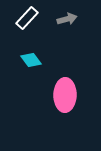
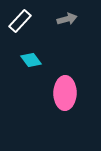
white rectangle: moved 7 px left, 3 px down
pink ellipse: moved 2 px up
